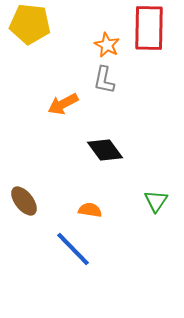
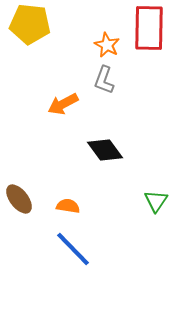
gray L-shape: rotated 8 degrees clockwise
brown ellipse: moved 5 px left, 2 px up
orange semicircle: moved 22 px left, 4 px up
